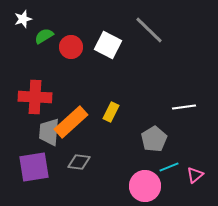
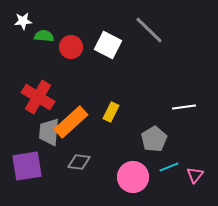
white star: moved 2 px down; rotated 12 degrees clockwise
green semicircle: rotated 36 degrees clockwise
red cross: moved 3 px right; rotated 28 degrees clockwise
purple square: moved 7 px left, 1 px up
pink triangle: rotated 12 degrees counterclockwise
pink circle: moved 12 px left, 9 px up
